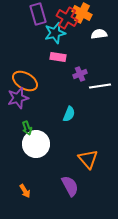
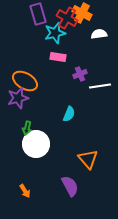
green arrow: rotated 32 degrees clockwise
